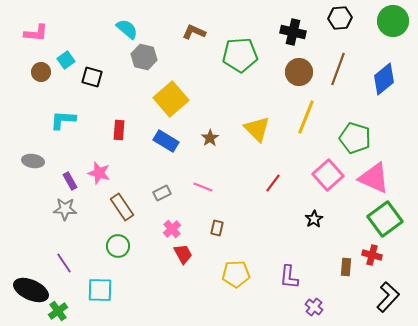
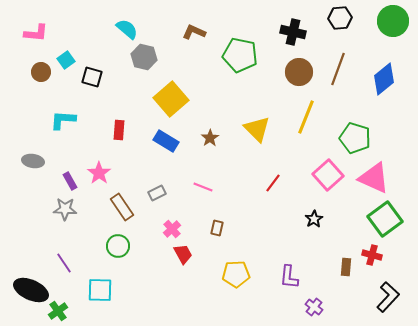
green pentagon at (240, 55): rotated 16 degrees clockwise
pink star at (99, 173): rotated 20 degrees clockwise
gray rectangle at (162, 193): moved 5 px left
